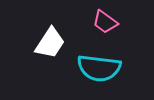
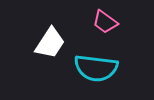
cyan semicircle: moved 3 px left
